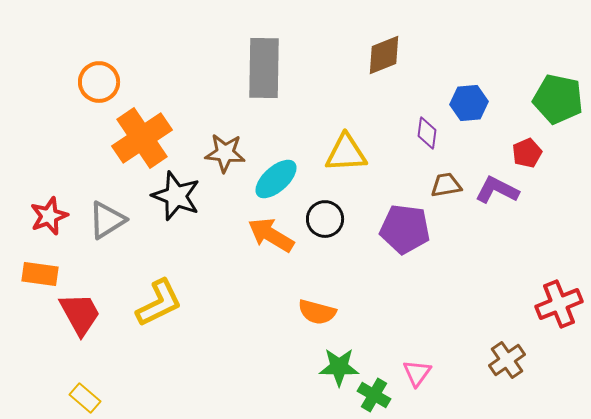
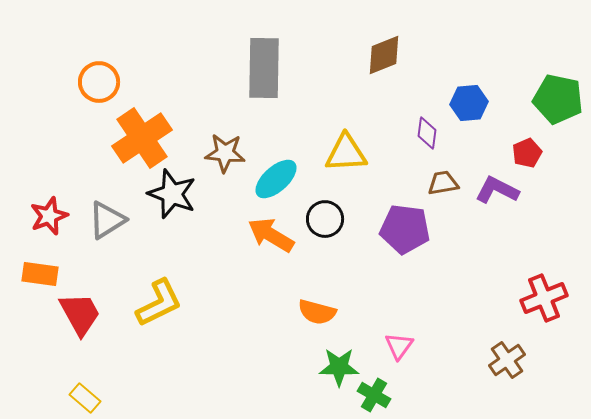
brown trapezoid: moved 3 px left, 2 px up
black star: moved 4 px left, 2 px up
red cross: moved 15 px left, 6 px up
pink triangle: moved 18 px left, 27 px up
